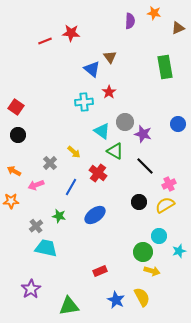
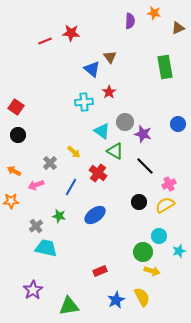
purple star at (31, 289): moved 2 px right, 1 px down
blue star at (116, 300): rotated 18 degrees clockwise
